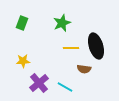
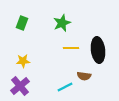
black ellipse: moved 2 px right, 4 px down; rotated 10 degrees clockwise
brown semicircle: moved 7 px down
purple cross: moved 19 px left, 3 px down
cyan line: rotated 56 degrees counterclockwise
